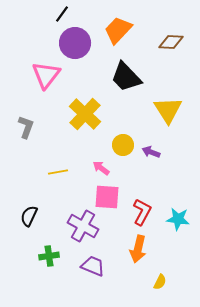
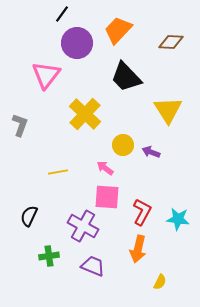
purple circle: moved 2 px right
gray L-shape: moved 6 px left, 2 px up
pink arrow: moved 4 px right
